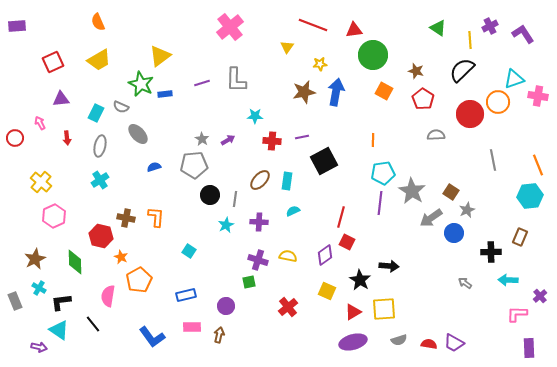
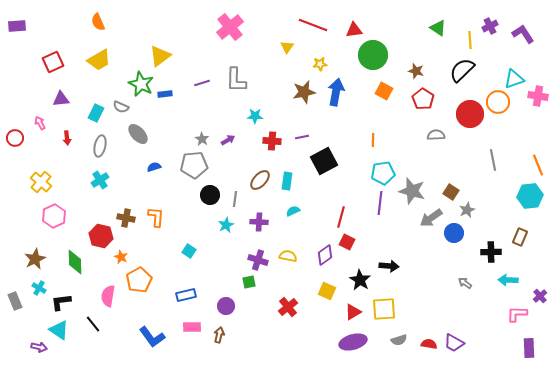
gray star at (412, 191): rotated 16 degrees counterclockwise
